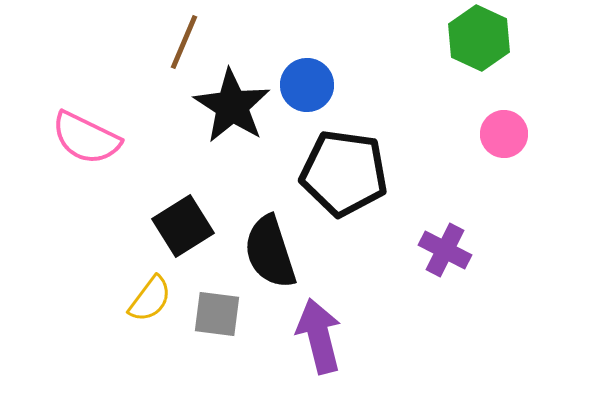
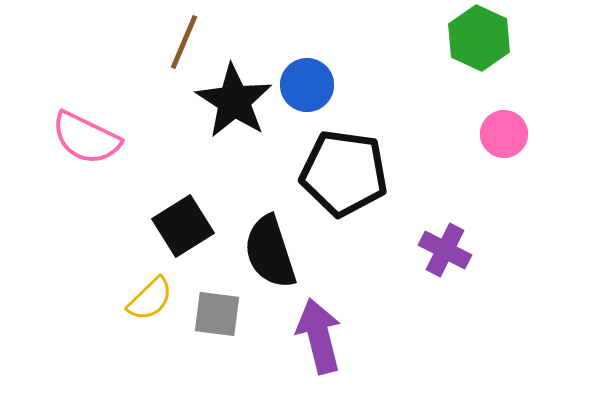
black star: moved 2 px right, 5 px up
yellow semicircle: rotated 9 degrees clockwise
